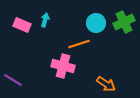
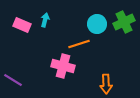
cyan circle: moved 1 px right, 1 px down
orange arrow: rotated 54 degrees clockwise
